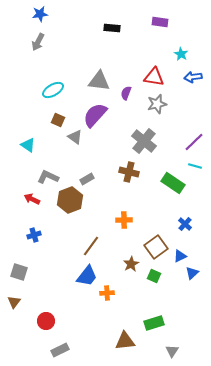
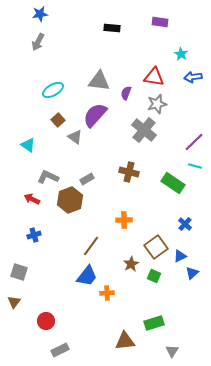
brown square at (58, 120): rotated 24 degrees clockwise
gray cross at (144, 141): moved 11 px up
